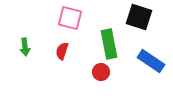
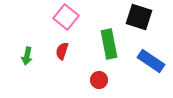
pink square: moved 4 px left, 1 px up; rotated 25 degrees clockwise
green arrow: moved 2 px right, 9 px down; rotated 18 degrees clockwise
red circle: moved 2 px left, 8 px down
